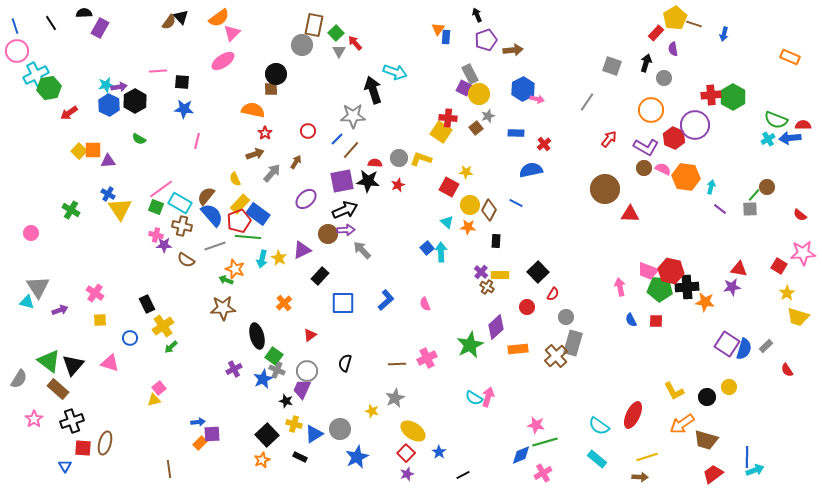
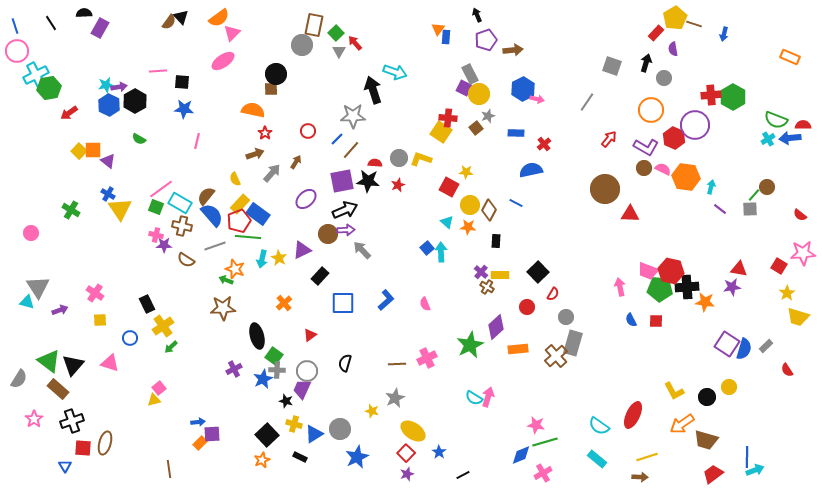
purple triangle at (108, 161): rotated 42 degrees clockwise
gray cross at (277, 370): rotated 21 degrees counterclockwise
